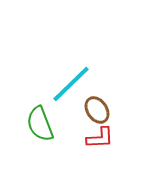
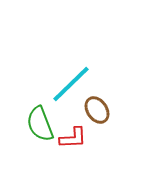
red L-shape: moved 27 px left
